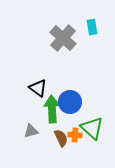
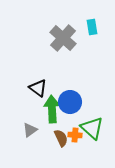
gray triangle: moved 1 px left, 1 px up; rotated 21 degrees counterclockwise
